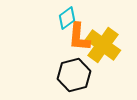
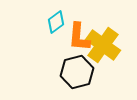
cyan diamond: moved 11 px left, 4 px down
black hexagon: moved 3 px right, 3 px up
